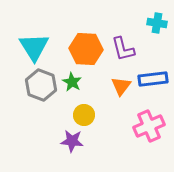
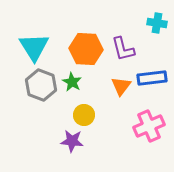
blue rectangle: moved 1 px left, 1 px up
